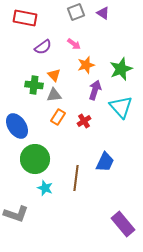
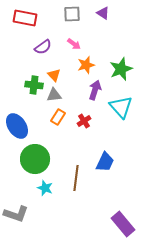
gray square: moved 4 px left, 2 px down; rotated 18 degrees clockwise
